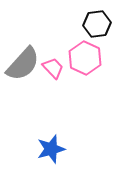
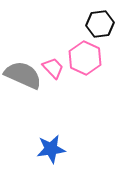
black hexagon: moved 3 px right
gray semicircle: moved 11 px down; rotated 108 degrees counterclockwise
blue star: rotated 8 degrees clockwise
